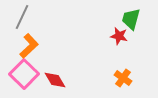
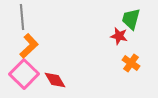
gray line: rotated 30 degrees counterclockwise
orange cross: moved 8 px right, 15 px up
